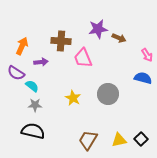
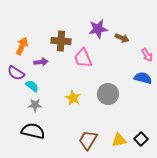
brown arrow: moved 3 px right
